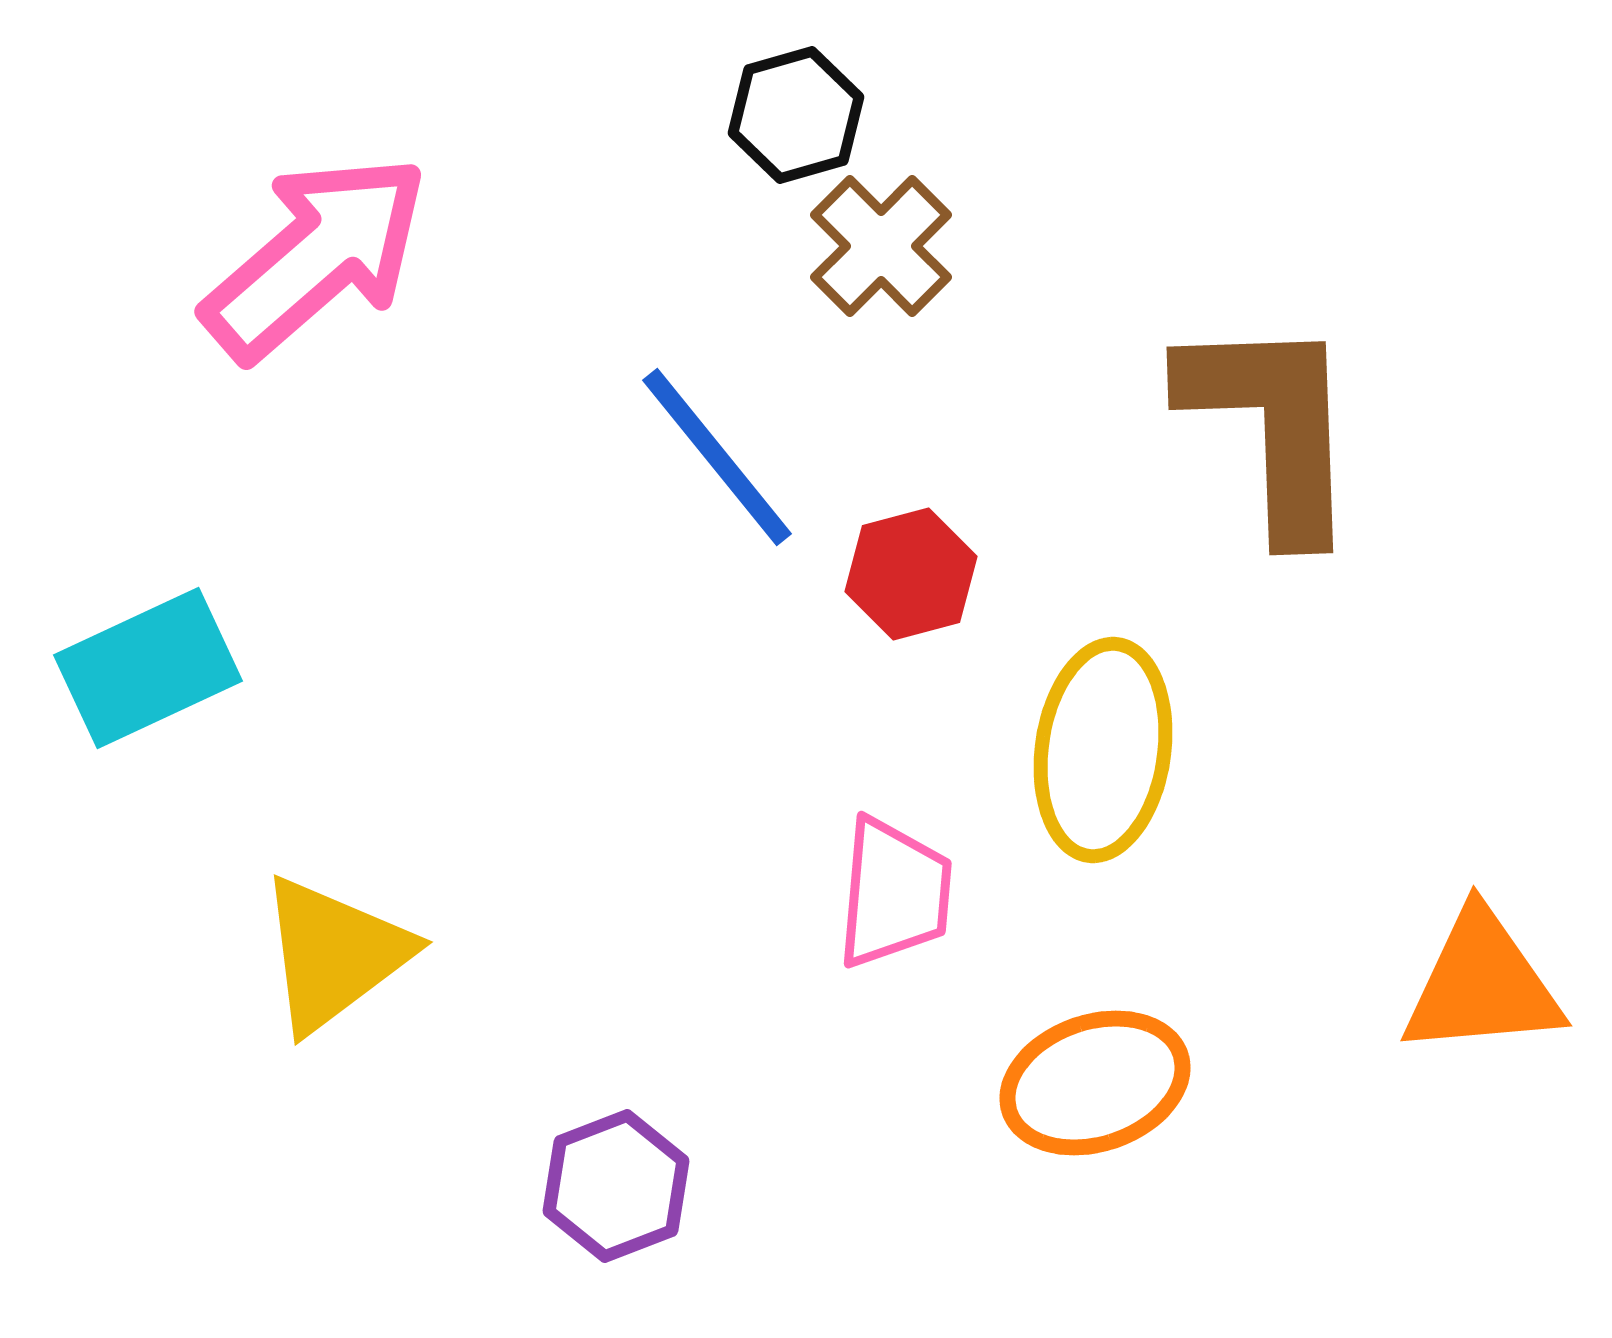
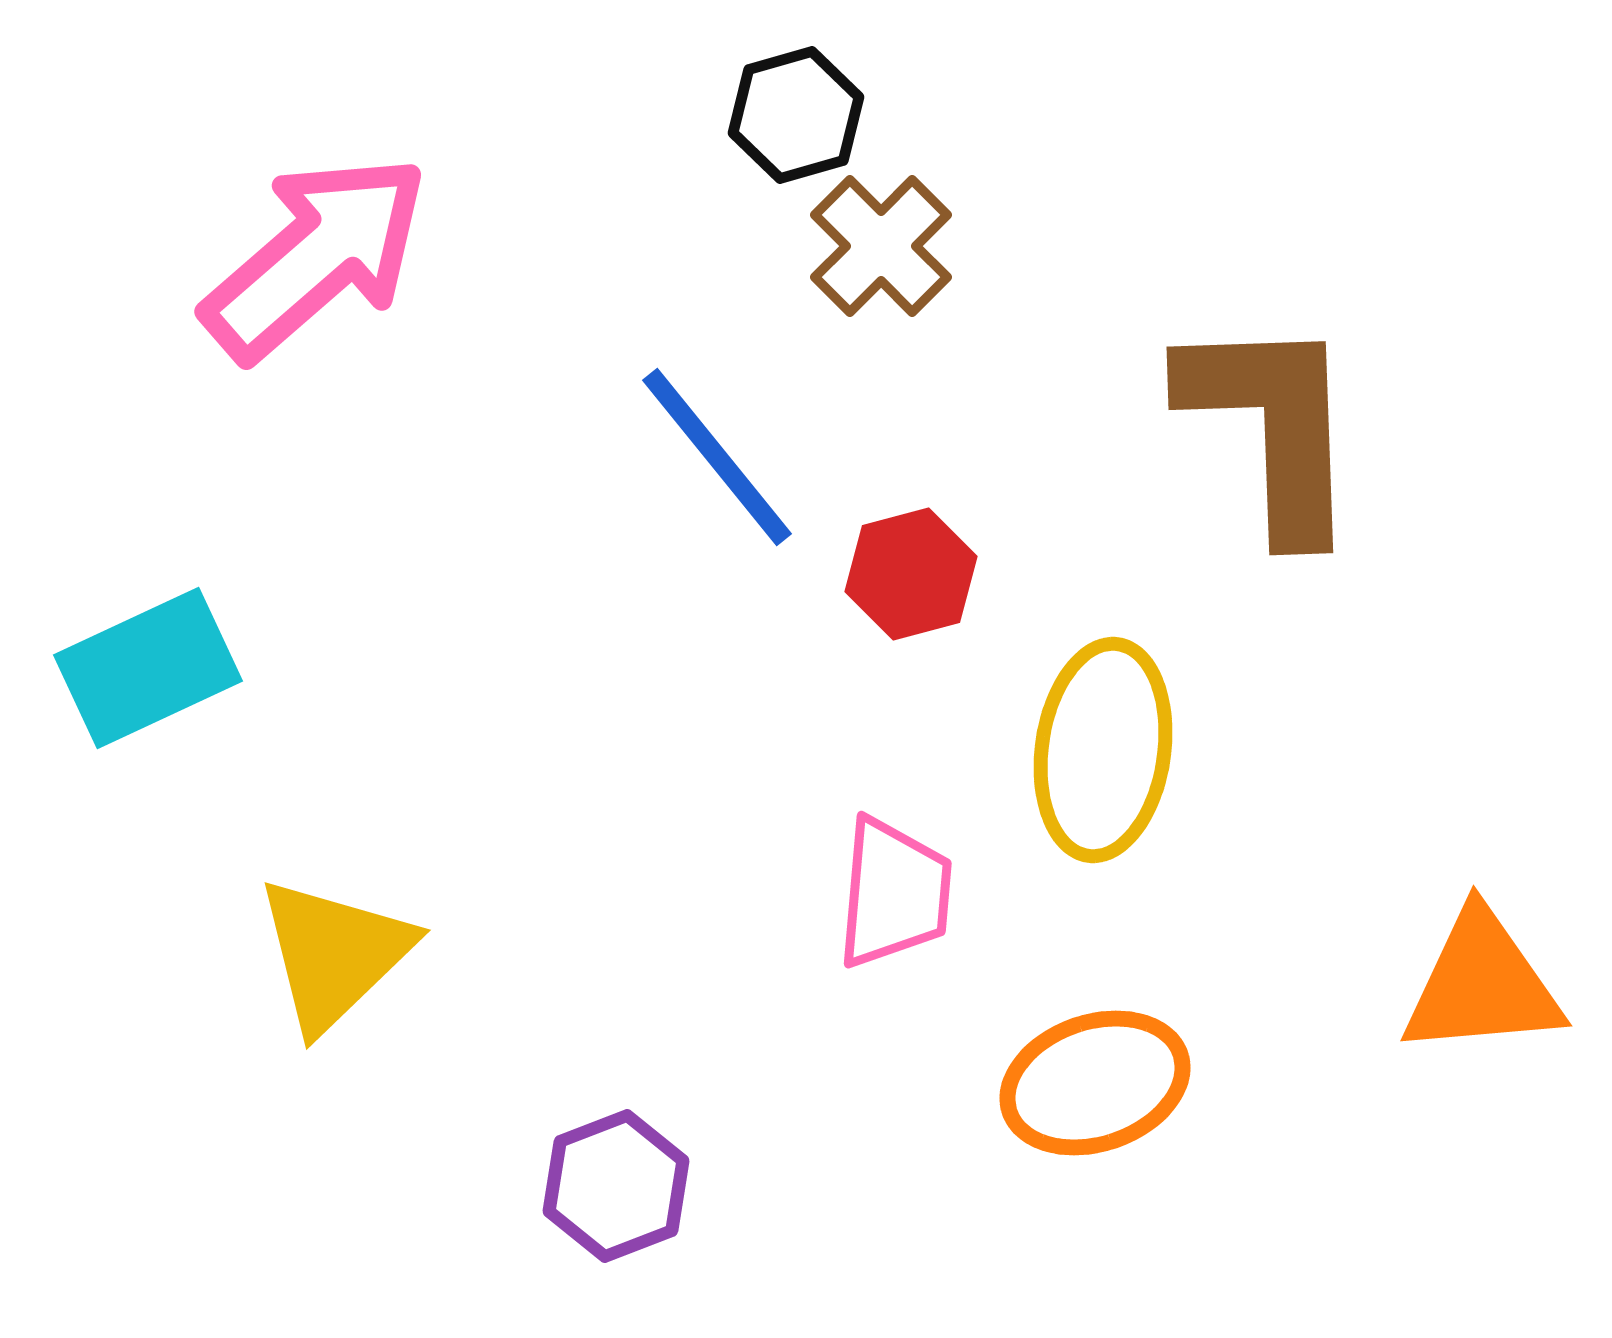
yellow triangle: rotated 7 degrees counterclockwise
